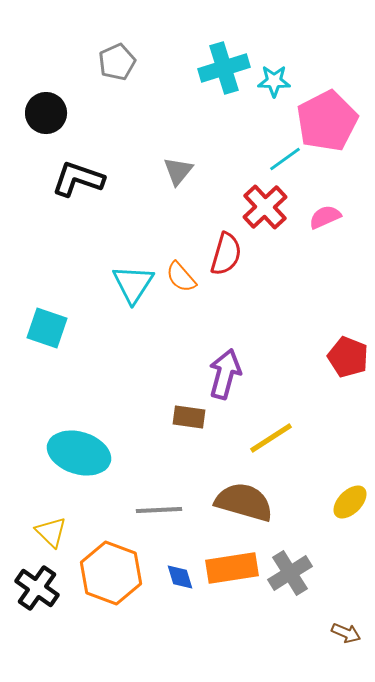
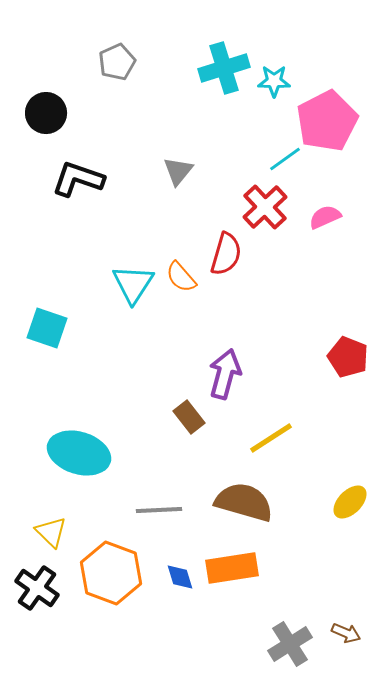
brown rectangle: rotated 44 degrees clockwise
gray cross: moved 71 px down
